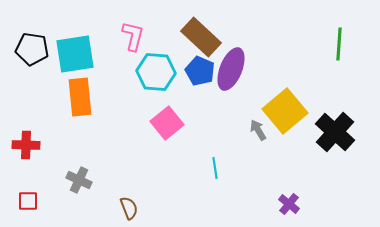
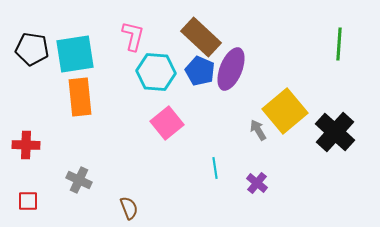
purple cross: moved 32 px left, 21 px up
